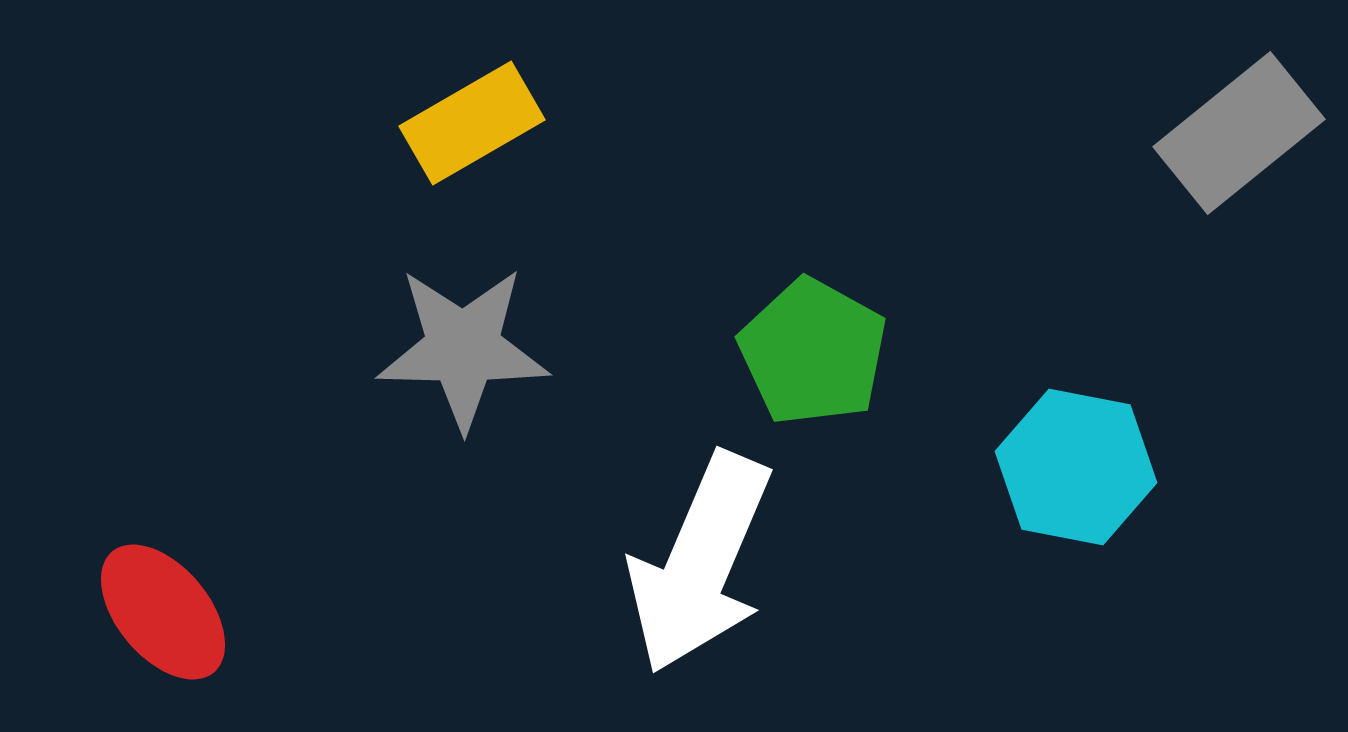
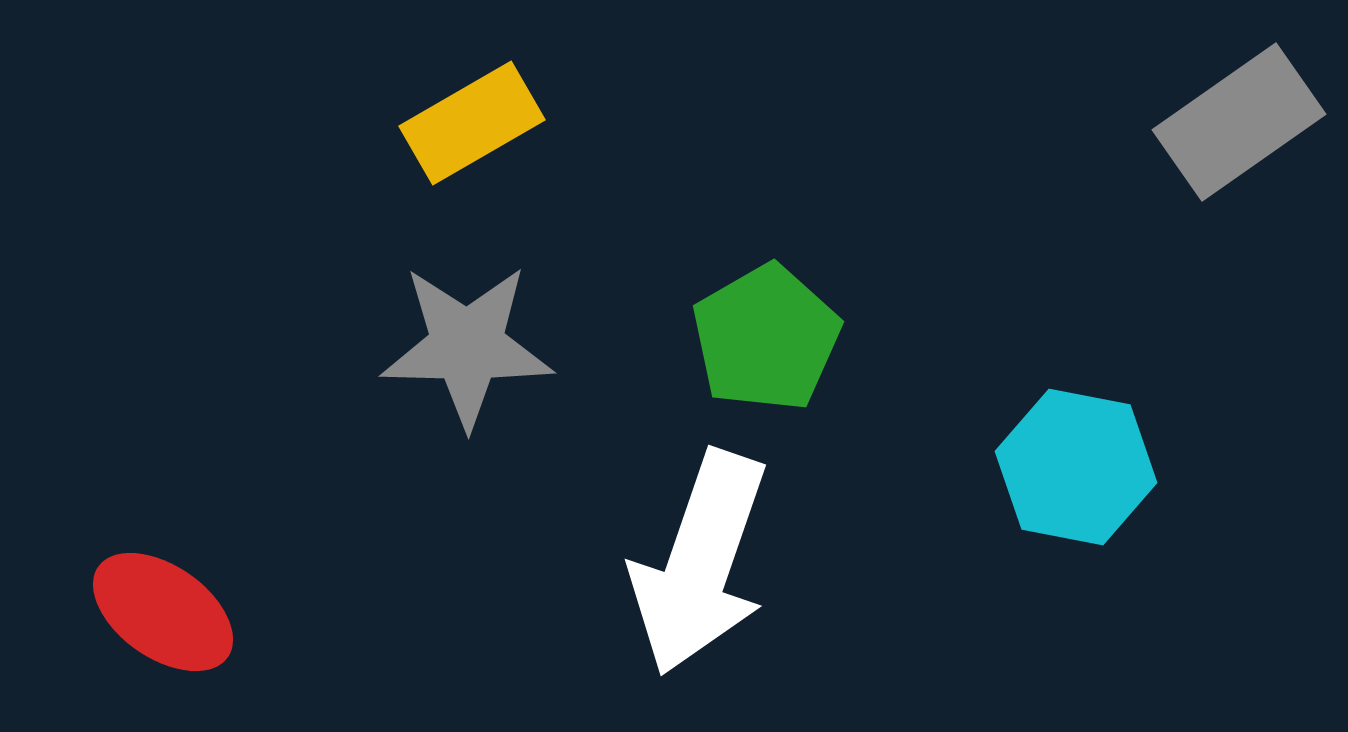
gray rectangle: moved 11 px up; rotated 4 degrees clockwise
gray star: moved 4 px right, 2 px up
green pentagon: moved 47 px left, 14 px up; rotated 13 degrees clockwise
white arrow: rotated 4 degrees counterclockwise
red ellipse: rotated 15 degrees counterclockwise
